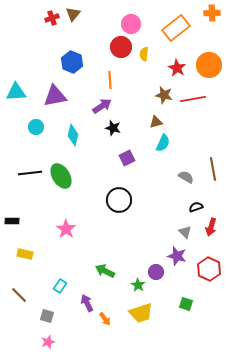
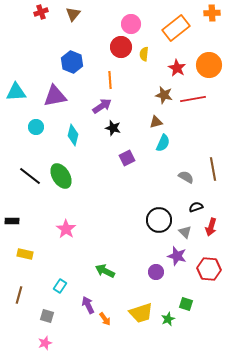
red cross at (52, 18): moved 11 px left, 6 px up
black line at (30, 173): moved 3 px down; rotated 45 degrees clockwise
black circle at (119, 200): moved 40 px right, 20 px down
red hexagon at (209, 269): rotated 20 degrees counterclockwise
green star at (138, 285): moved 30 px right, 34 px down; rotated 16 degrees clockwise
brown line at (19, 295): rotated 60 degrees clockwise
purple arrow at (87, 303): moved 1 px right, 2 px down
pink star at (48, 342): moved 3 px left, 1 px down
